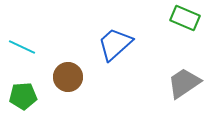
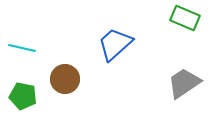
cyan line: moved 1 px down; rotated 12 degrees counterclockwise
brown circle: moved 3 px left, 2 px down
green pentagon: rotated 16 degrees clockwise
